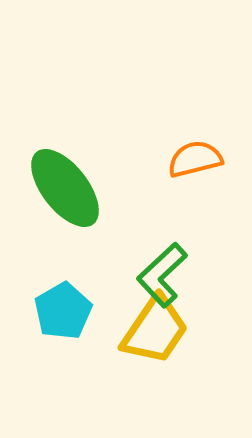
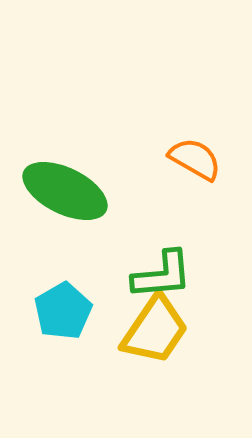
orange semicircle: rotated 44 degrees clockwise
green ellipse: moved 3 px down; rotated 26 degrees counterclockwise
green L-shape: rotated 142 degrees counterclockwise
